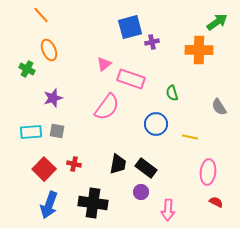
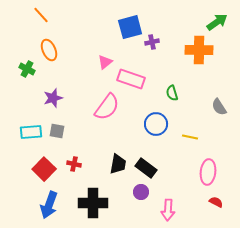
pink triangle: moved 1 px right, 2 px up
black cross: rotated 8 degrees counterclockwise
